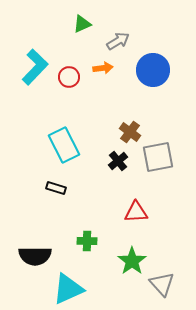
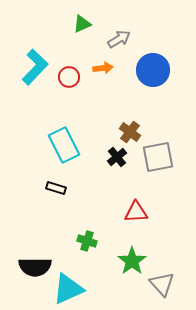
gray arrow: moved 1 px right, 2 px up
black cross: moved 1 px left, 4 px up
green cross: rotated 18 degrees clockwise
black semicircle: moved 11 px down
